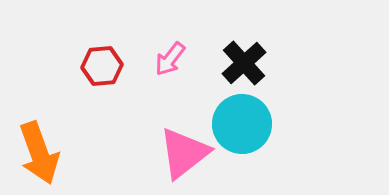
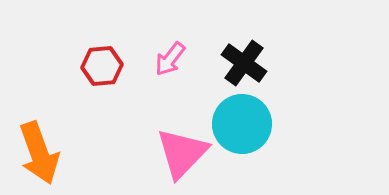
black cross: rotated 12 degrees counterclockwise
pink triangle: moved 2 px left; rotated 8 degrees counterclockwise
